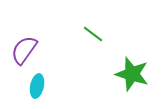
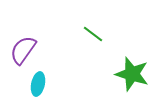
purple semicircle: moved 1 px left
cyan ellipse: moved 1 px right, 2 px up
